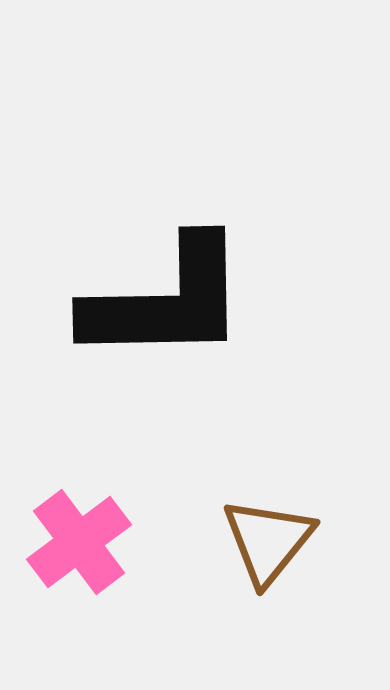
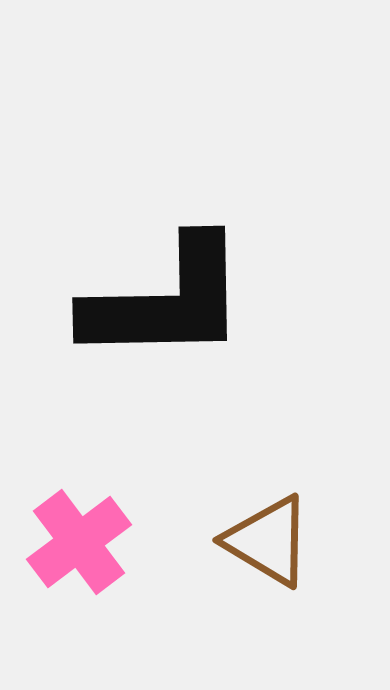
brown triangle: rotated 38 degrees counterclockwise
